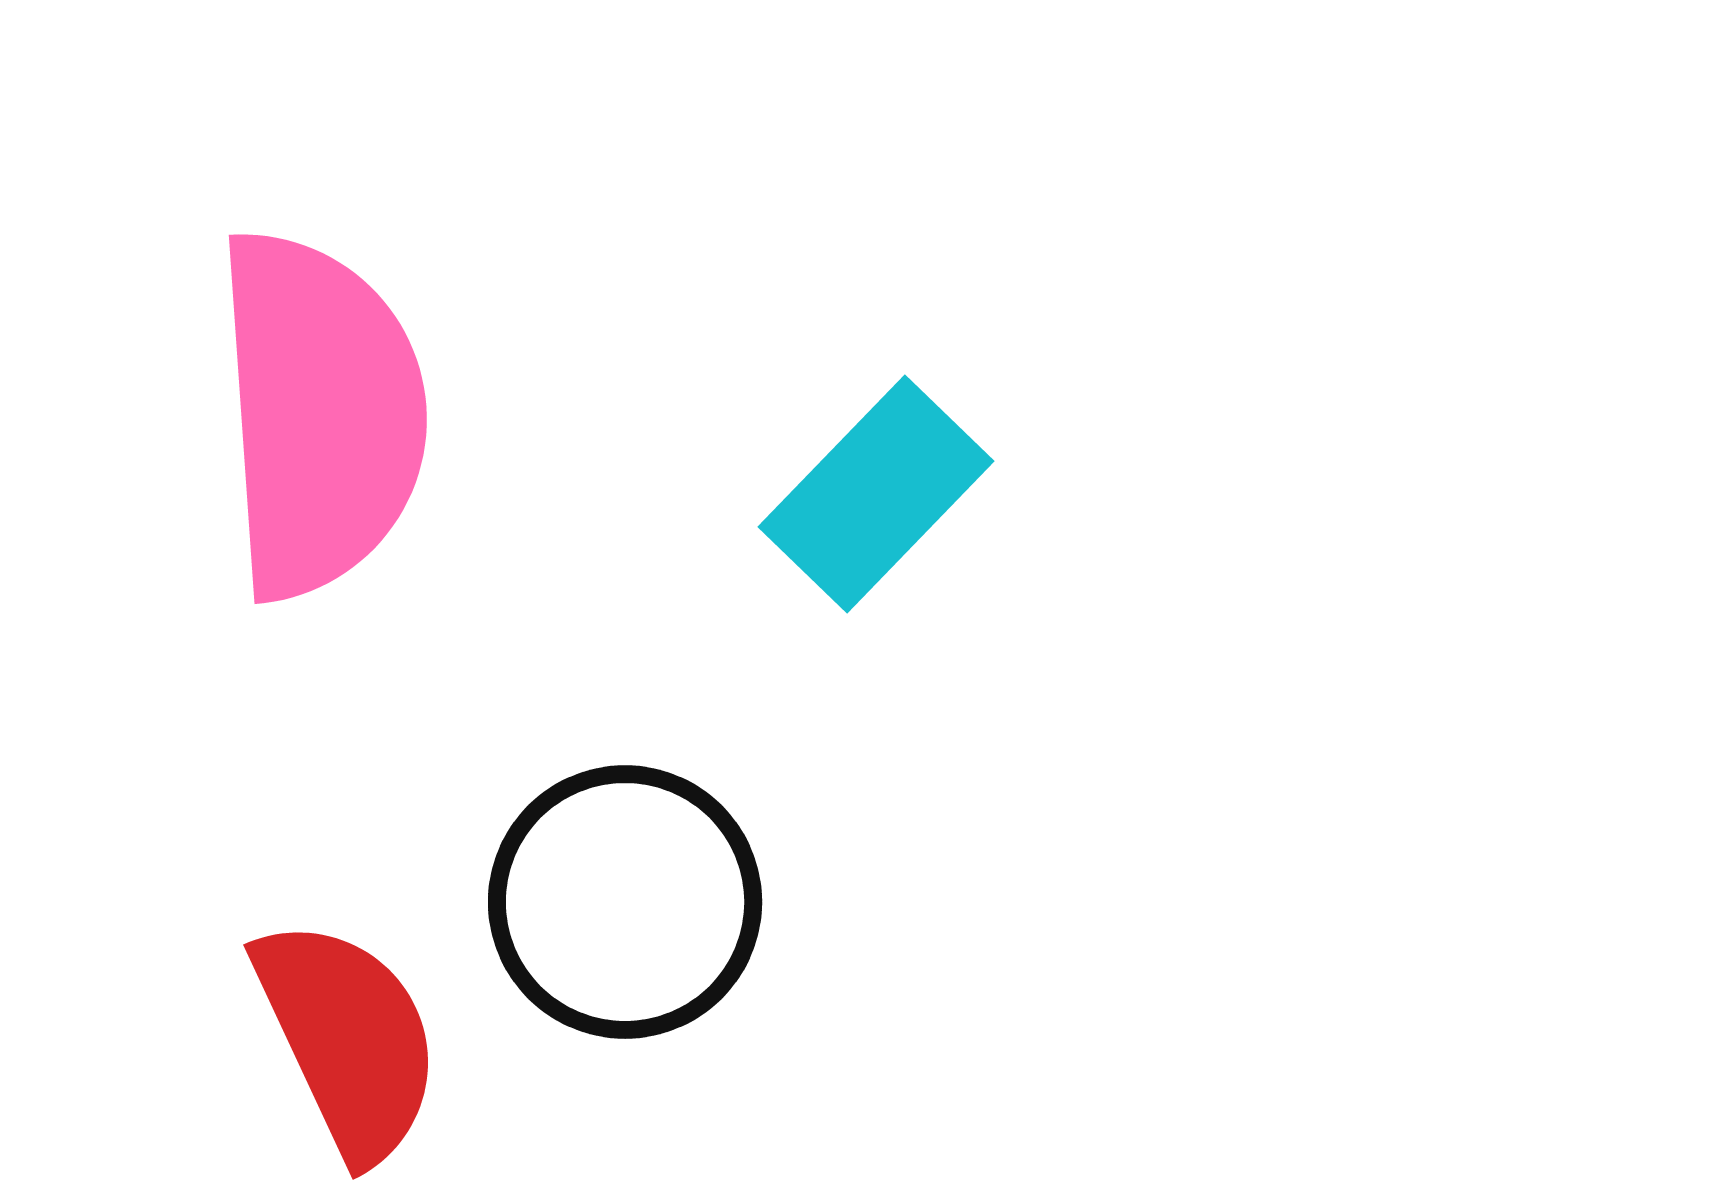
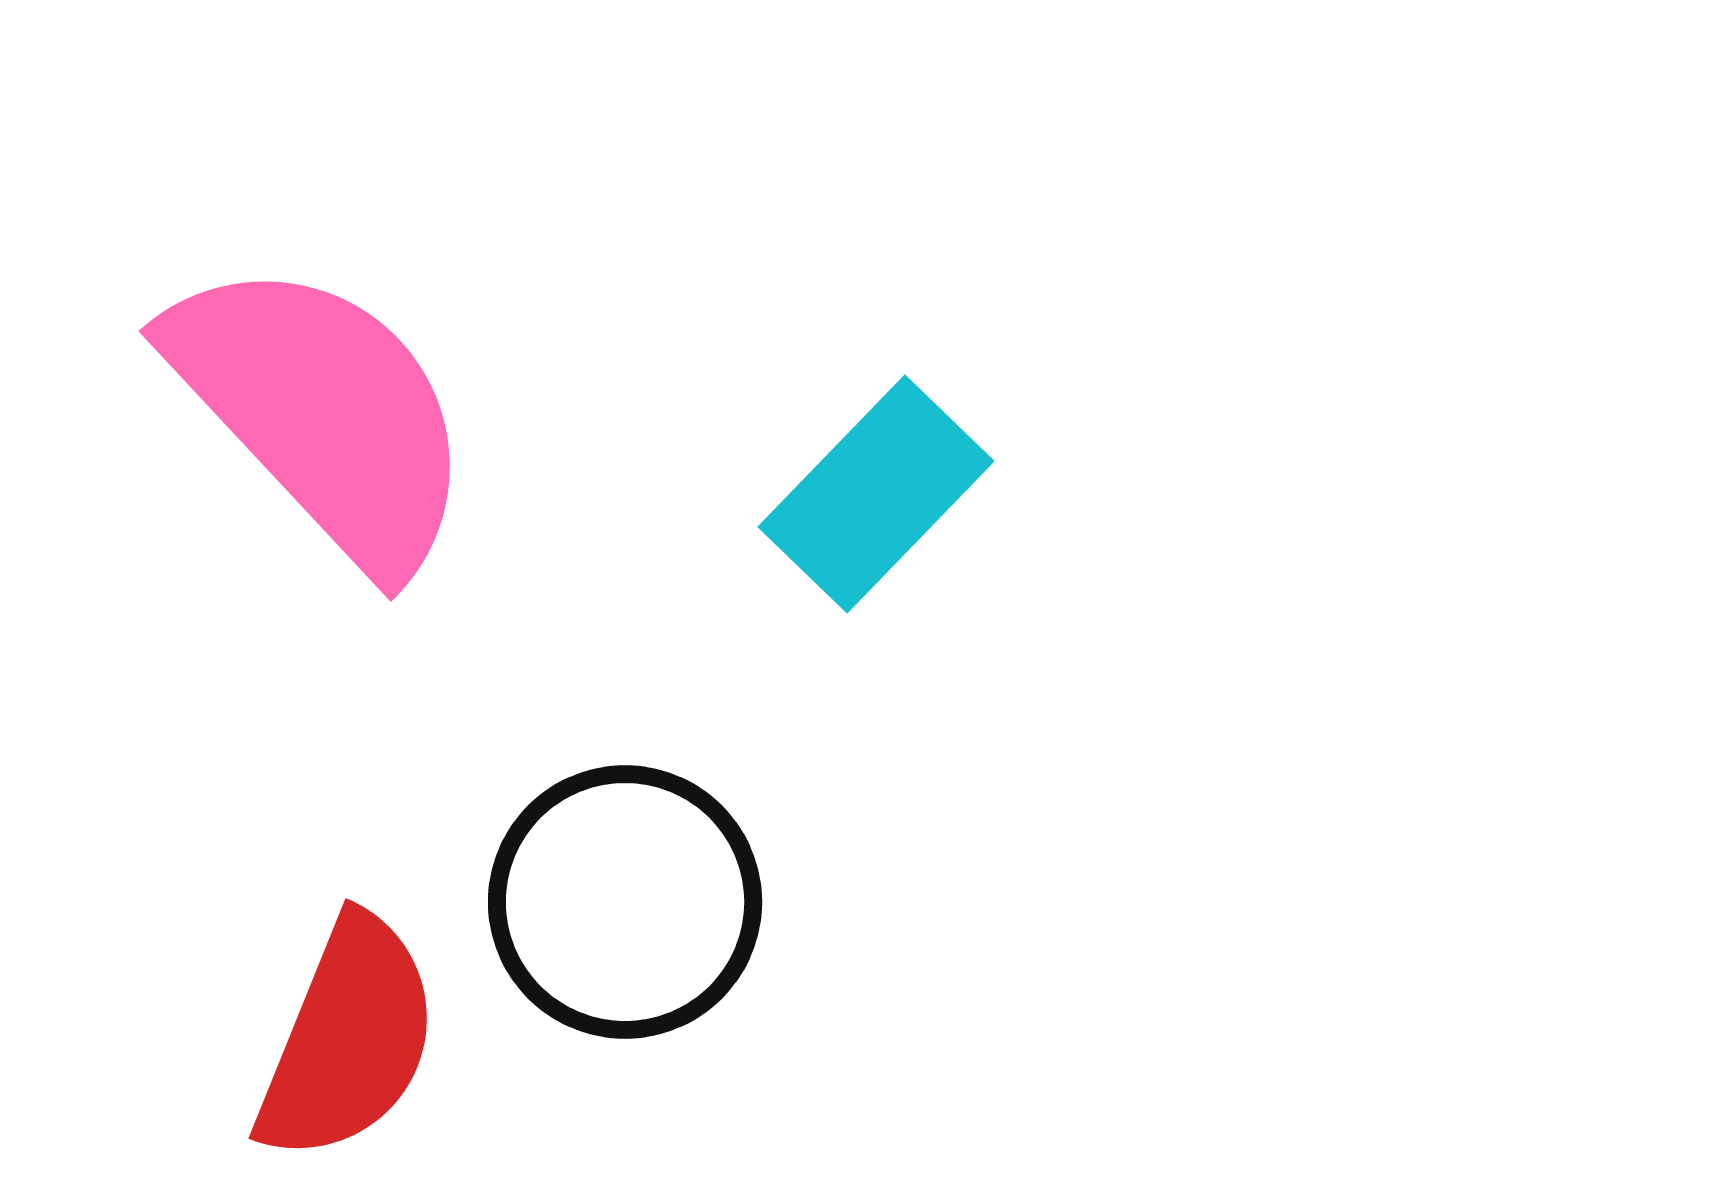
pink semicircle: moved 2 px right, 1 px up; rotated 39 degrees counterclockwise
red semicircle: rotated 47 degrees clockwise
